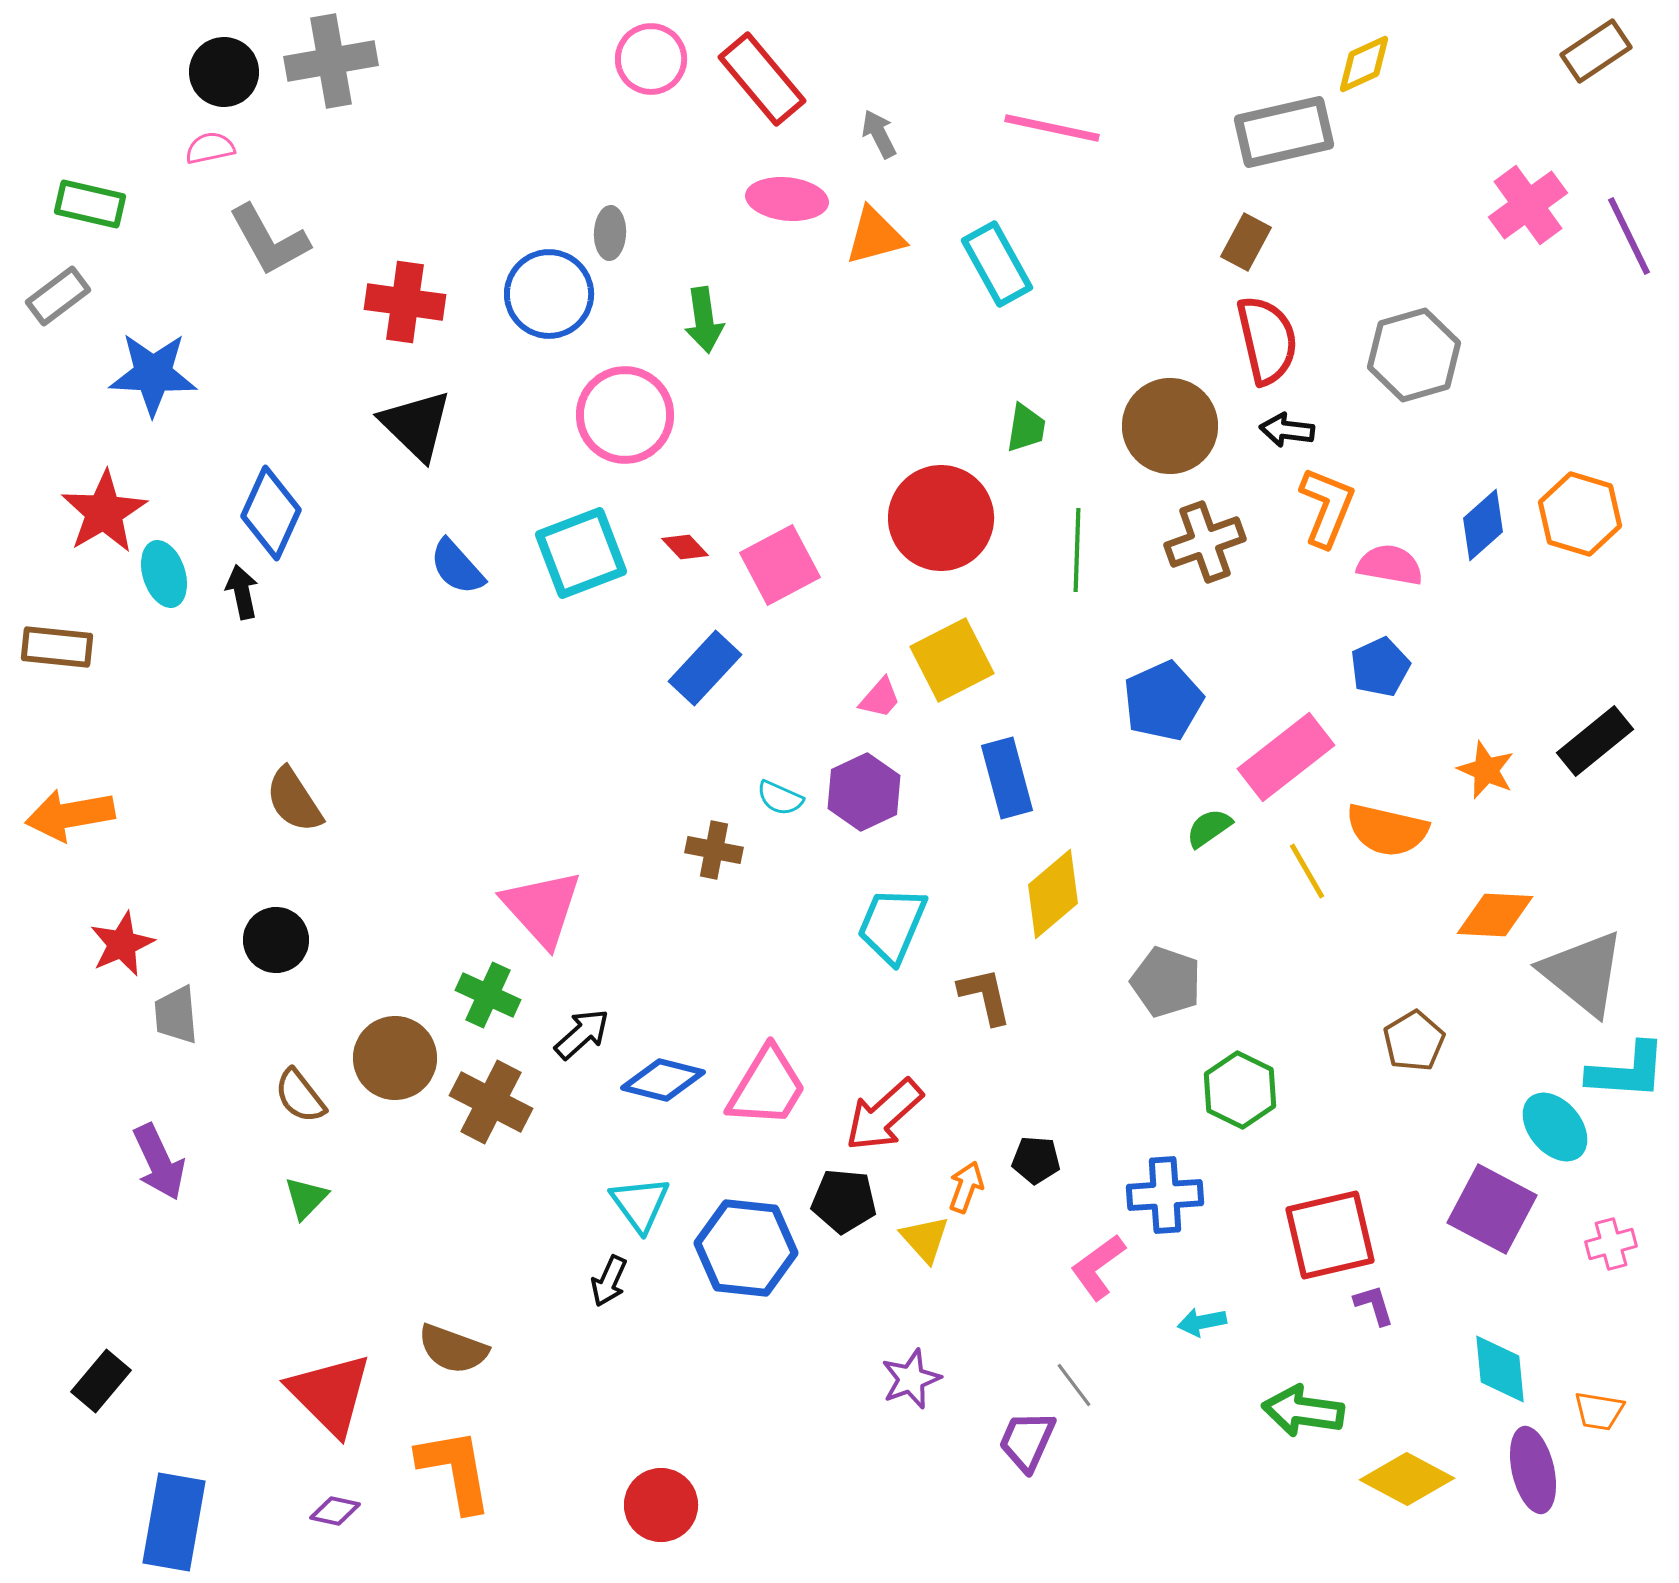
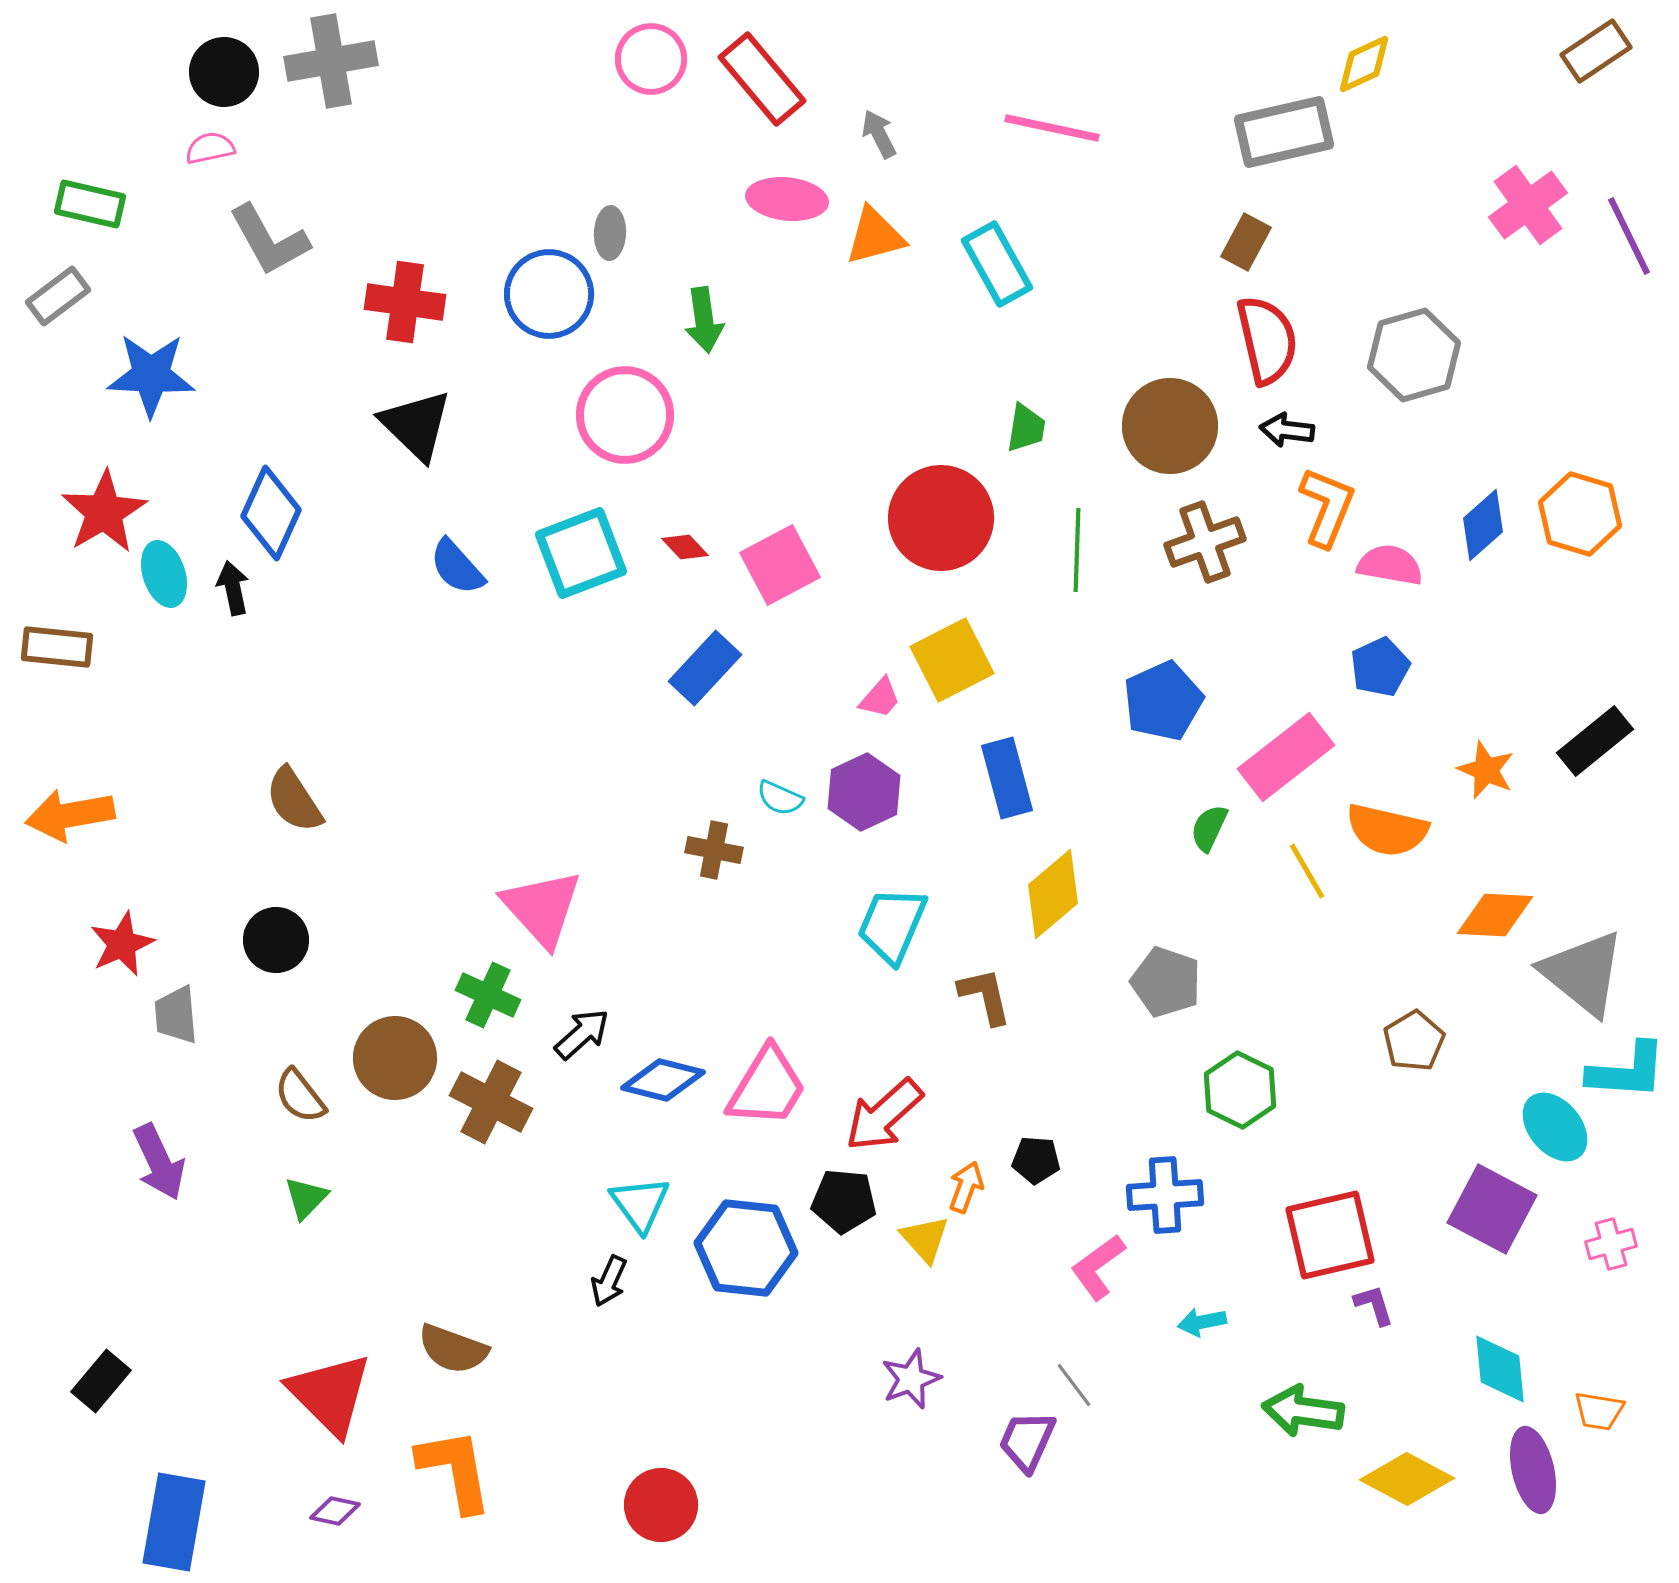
blue star at (153, 374): moved 2 px left, 1 px down
black arrow at (242, 592): moved 9 px left, 4 px up
green semicircle at (1209, 828): rotated 30 degrees counterclockwise
